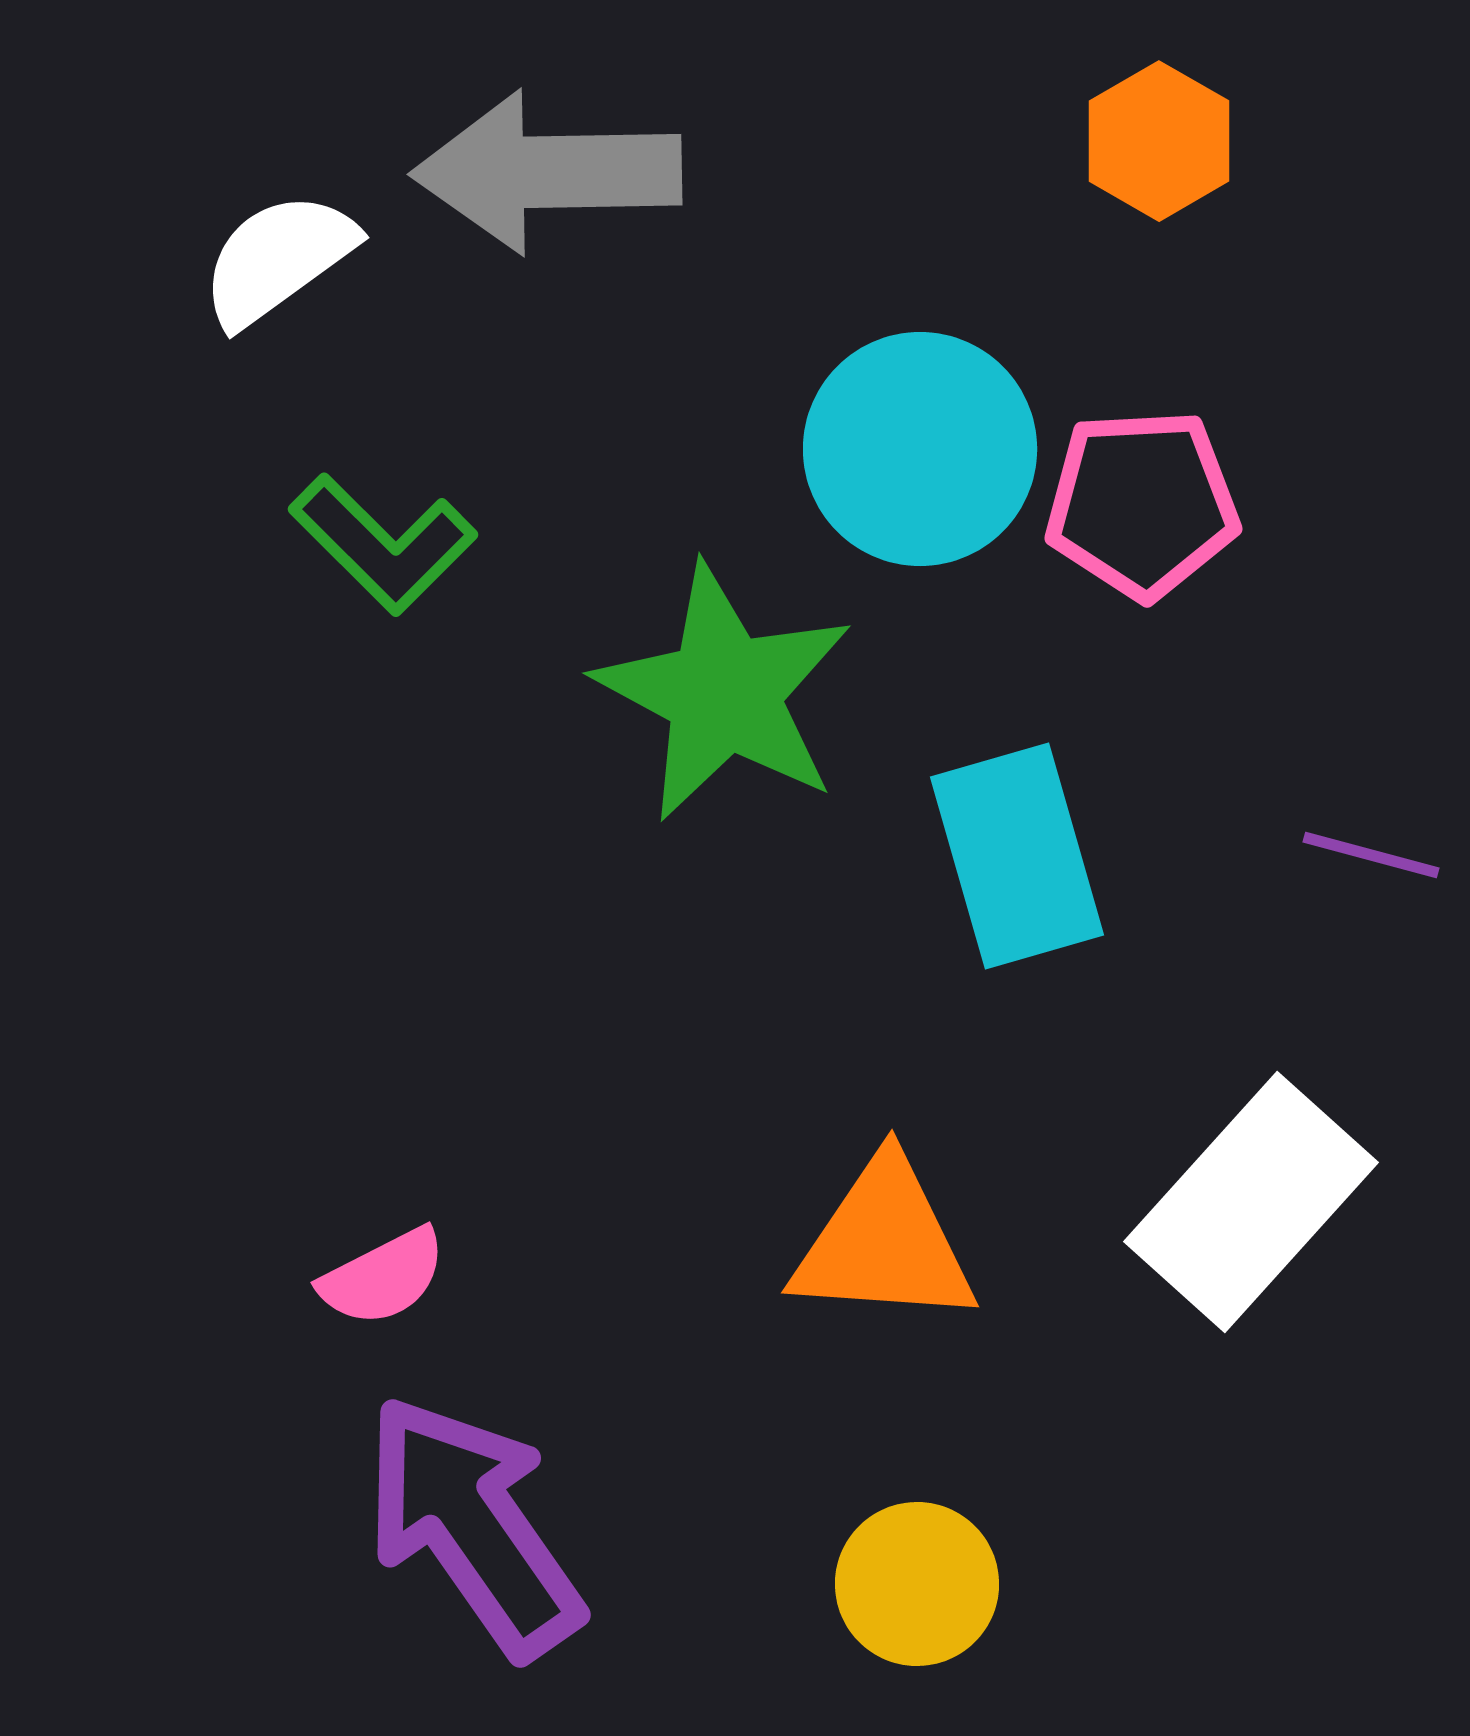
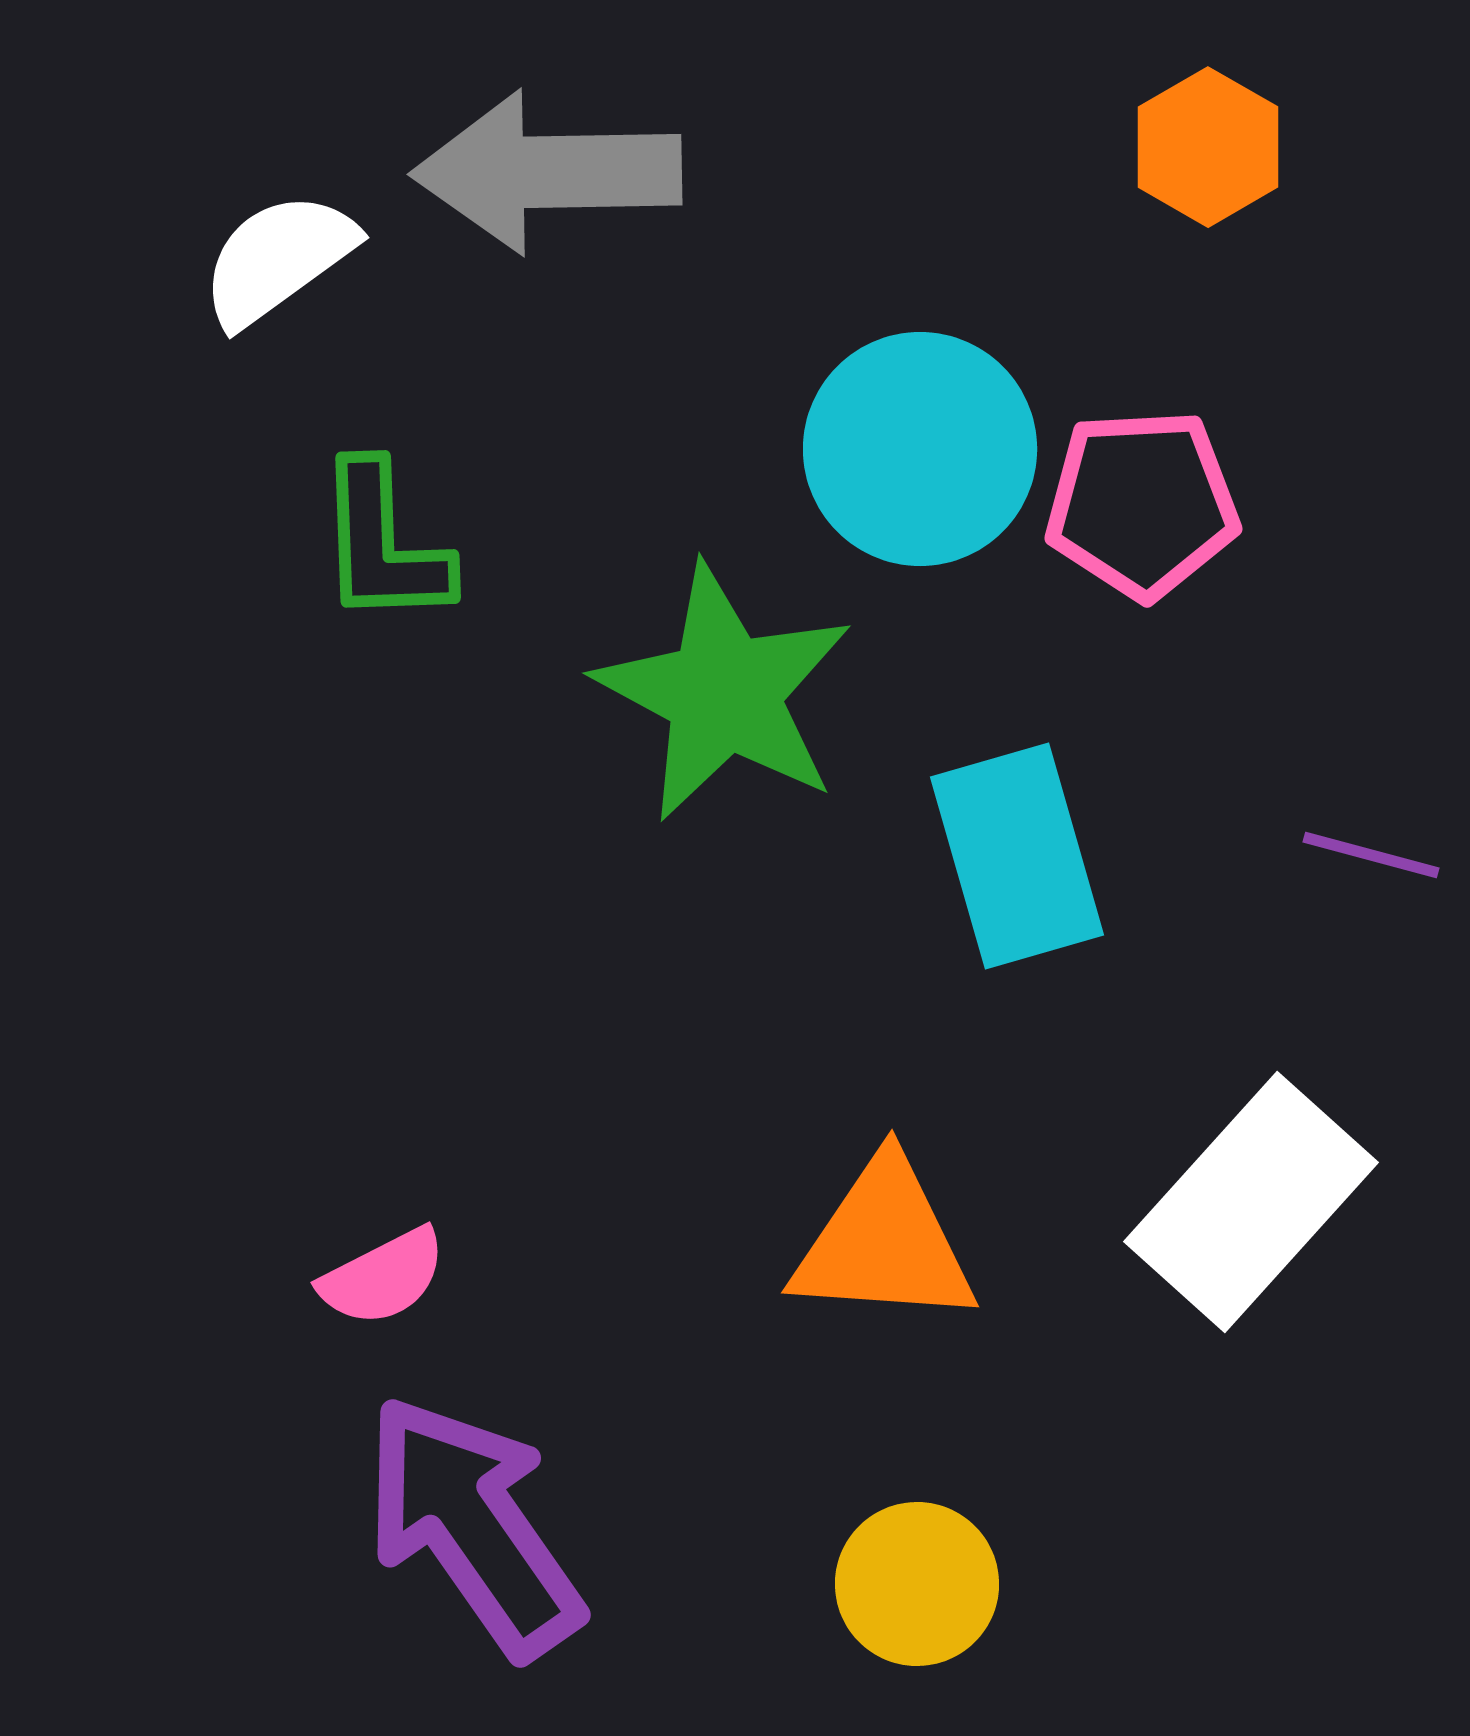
orange hexagon: moved 49 px right, 6 px down
green L-shape: rotated 43 degrees clockwise
